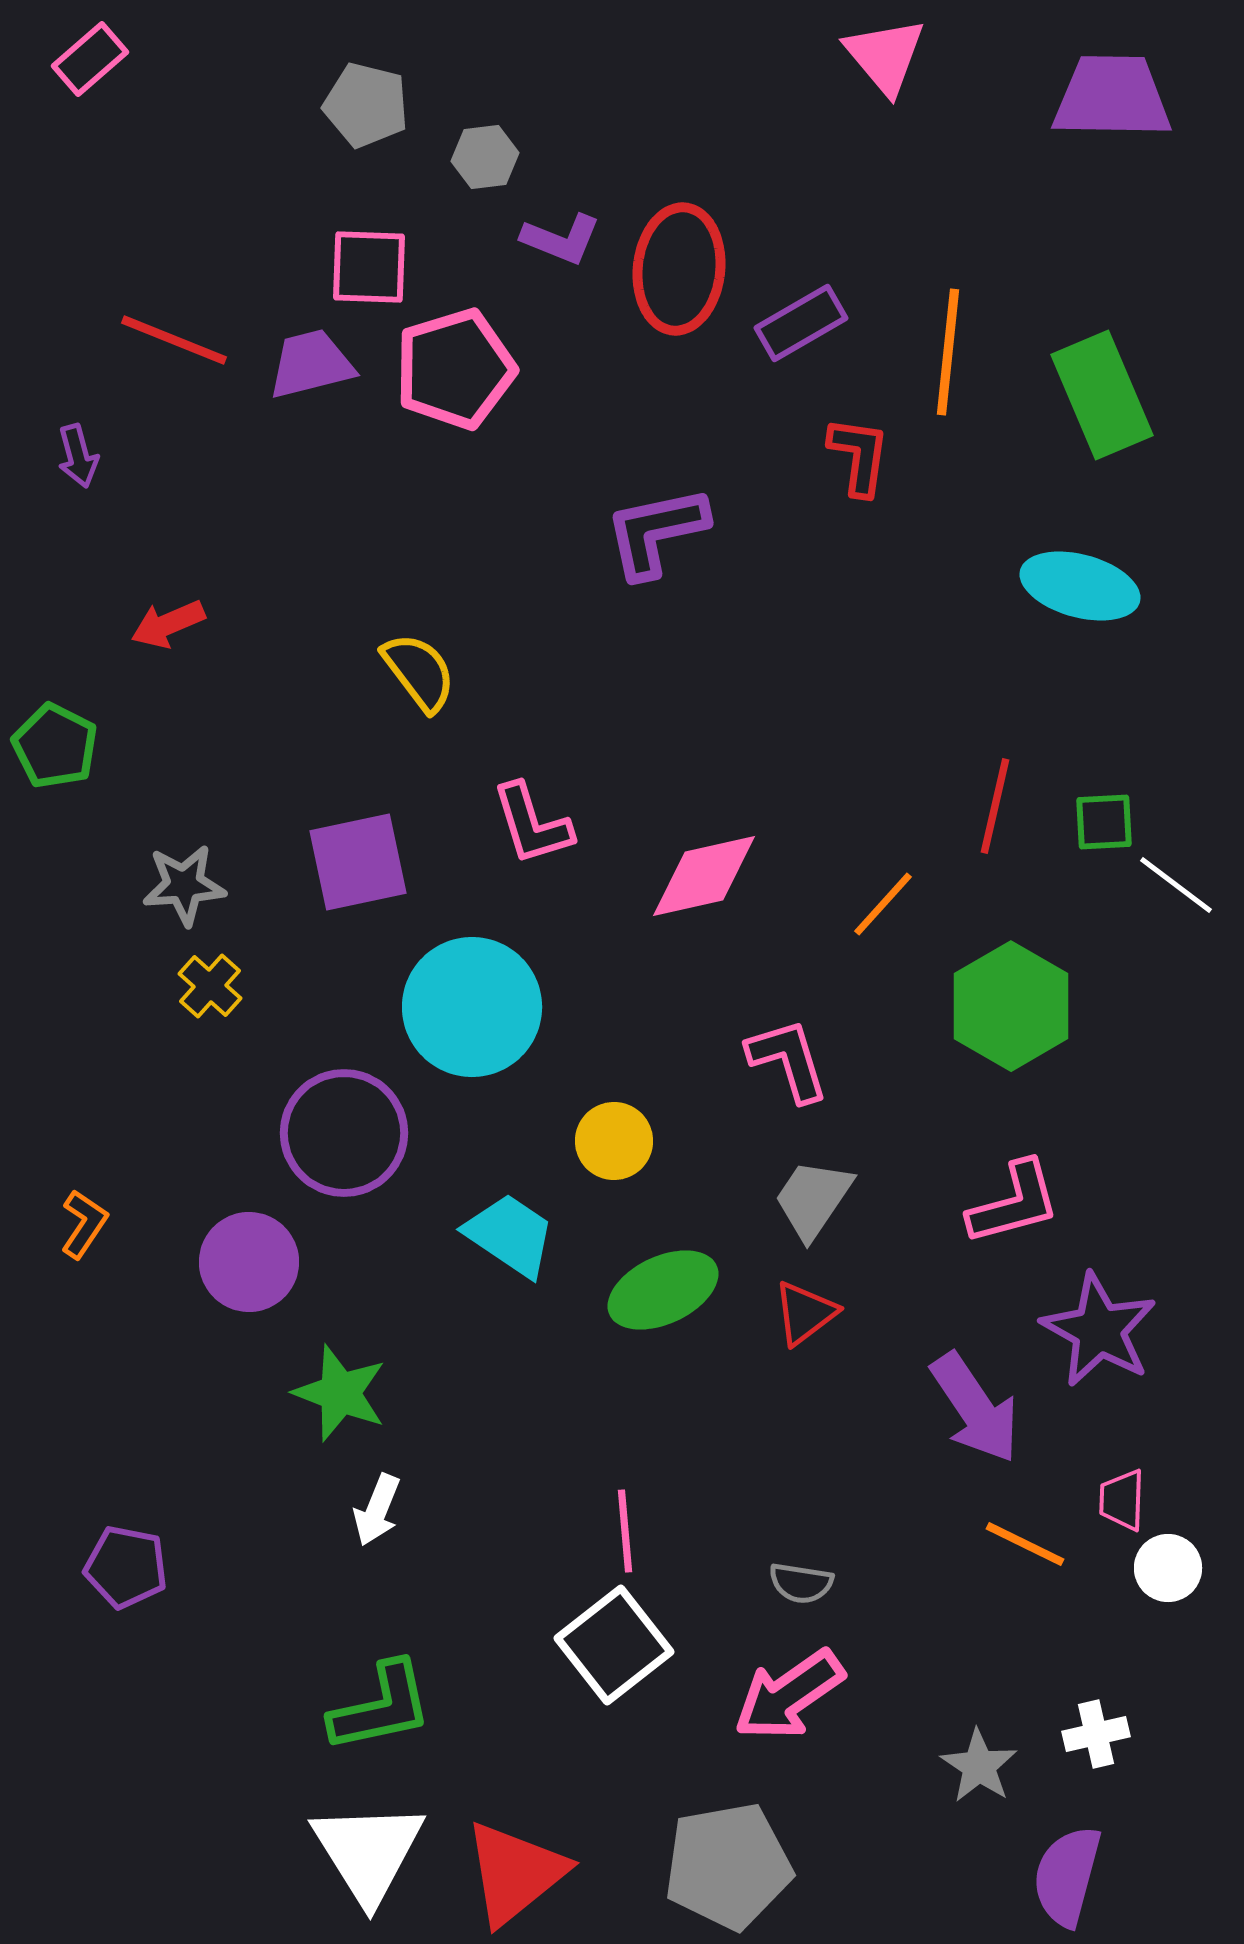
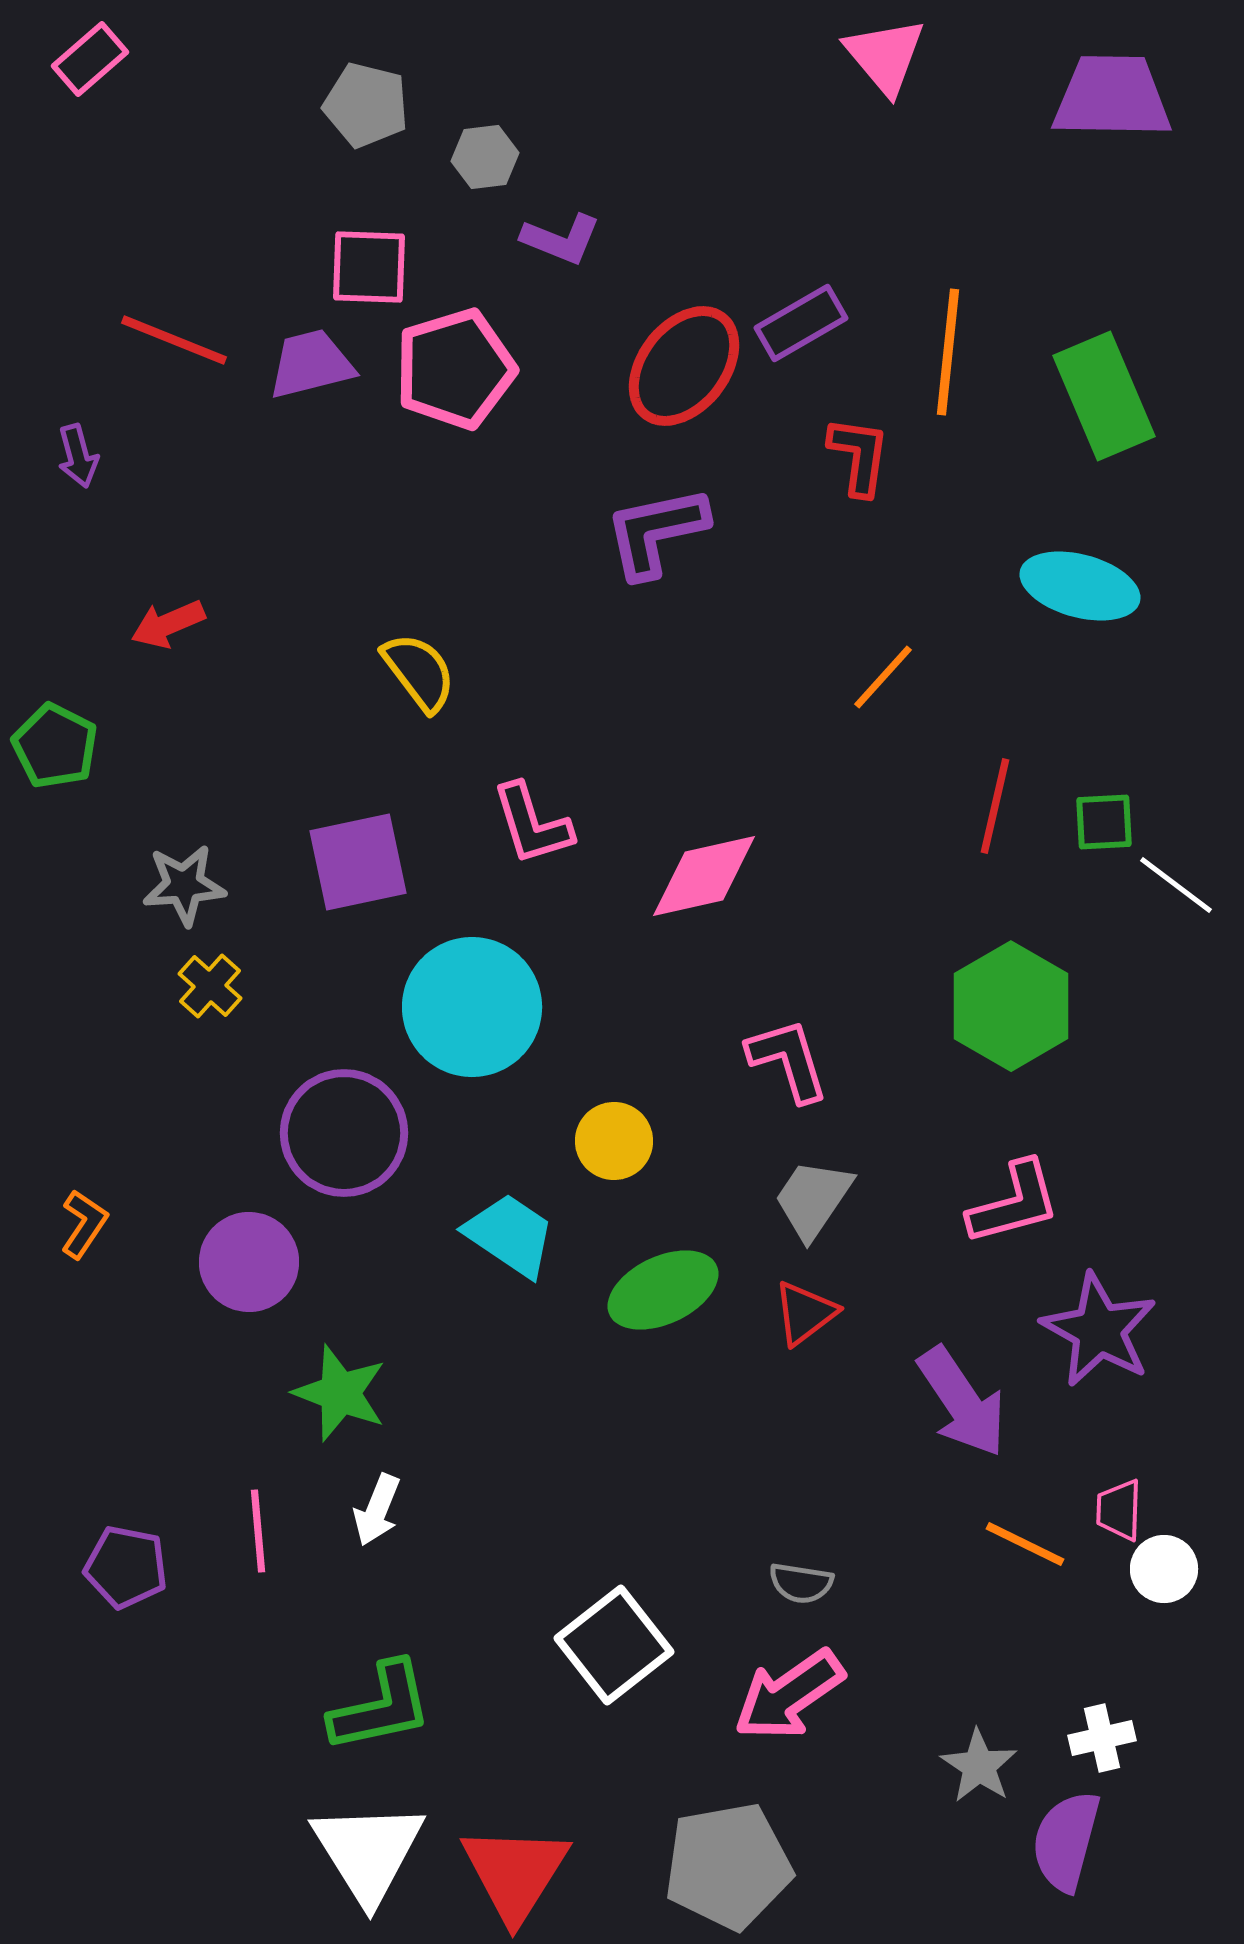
red ellipse at (679, 269): moved 5 px right, 97 px down; rotated 32 degrees clockwise
green rectangle at (1102, 395): moved 2 px right, 1 px down
orange line at (883, 904): moved 227 px up
purple arrow at (975, 1408): moved 13 px left, 6 px up
pink trapezoid at (1122, 1500): moved 3 px left, 10 px down
pink line at (625, 1531): moved 367 px left
white circle at (1168, 1568): moved 4 px left, 1 px down
white cross at (1096, 1734): moved 6 px right, 4 px down
red triangle at (515, 1873): rotated 19 degrees counterclockwise
purple semicircle at (1067, 1876): moved 1 px left, 35 px up
